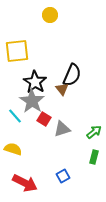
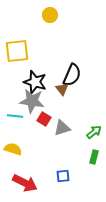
black star: rotated 15 degrees counterclockwise
gray star: rotated 25 degrees counterclockwise
cyan line: rotated 42 degrees counterclockwise
gray triangle: moved 1 px up
blue square: rotated 24 degrees clockwise
